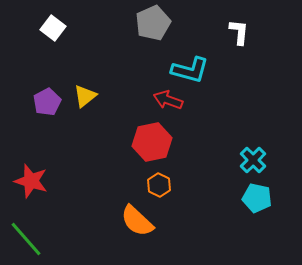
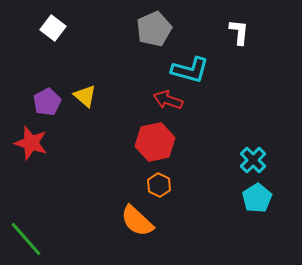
gray pentagon: moved 1 px right, 6 px down
yellow triangle: rotated 40 degrees counterclockwise
red hexagon: moved 3 px right
red star: moved 38 px up
cyan pentagon: rotated 28 degrees clockwise
